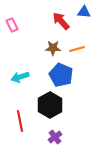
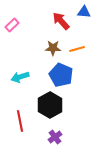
pink rectangle: rotated 72 degrees clockwise
